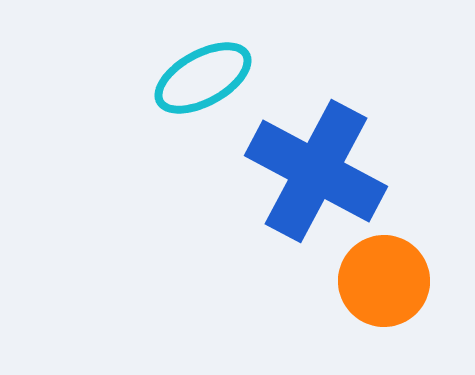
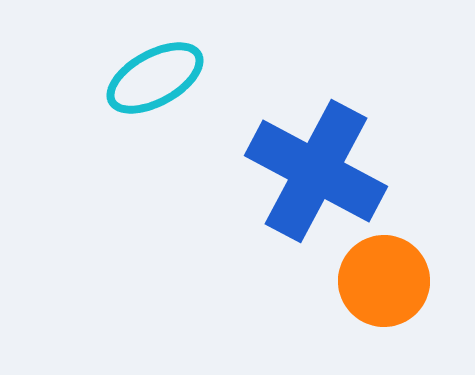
cyan ellipse: moved 48 px left
